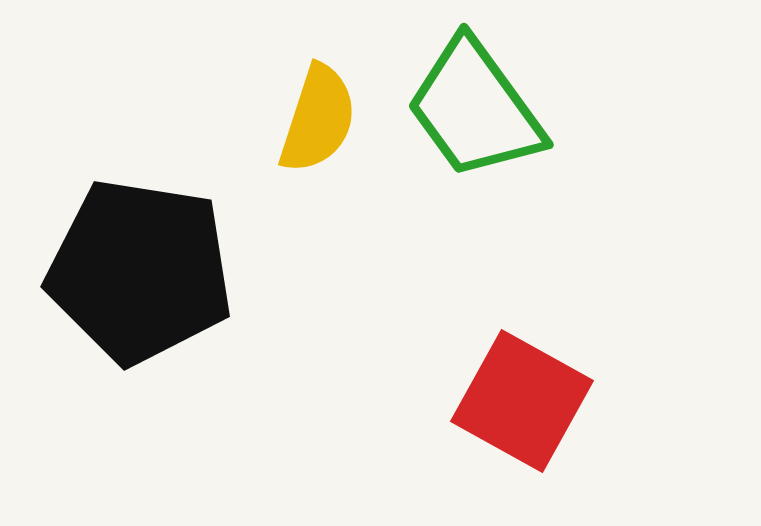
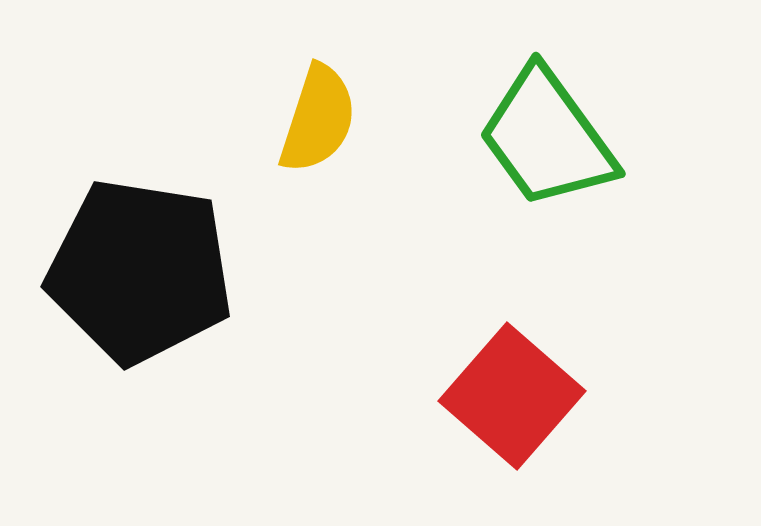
green trapezoid: moved 72 px right, 29 px down
red square: moved 10 px left, 5 px up; rotated 12 degrees clockwise
